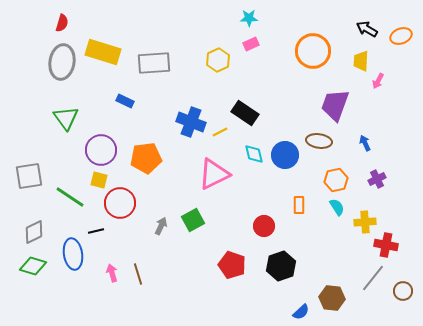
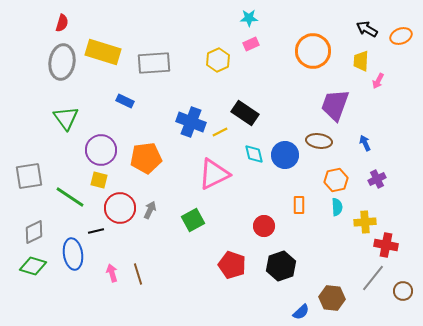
red circle at (120, 203): moved 5 px down
cyan semicircle at (337, 207): rotated 30 degrees clockwise
gray arrow at (161, 226): moved 11 px left, 16 px up
